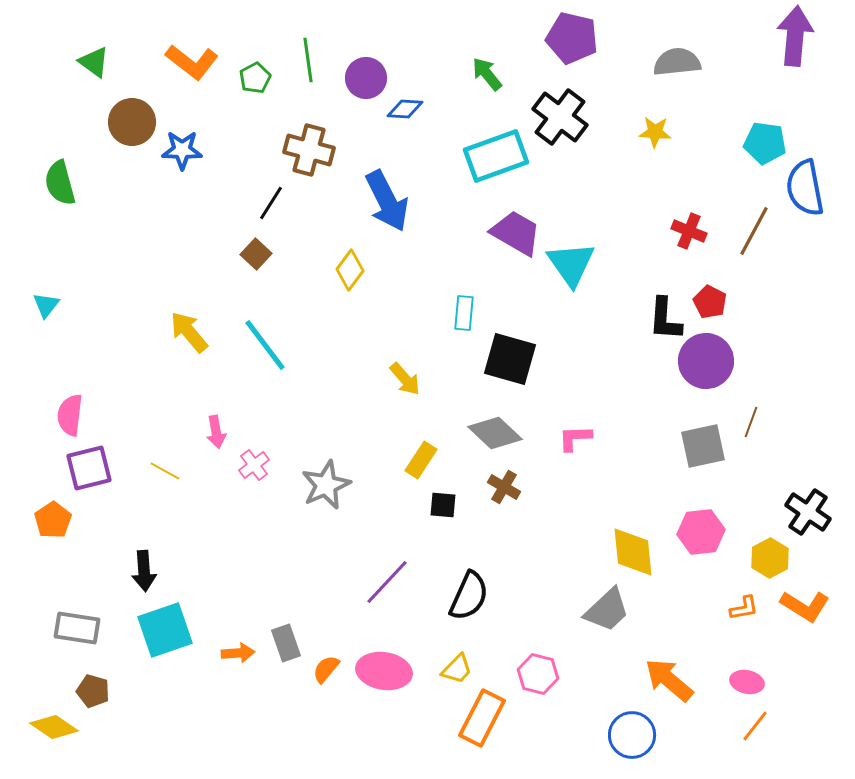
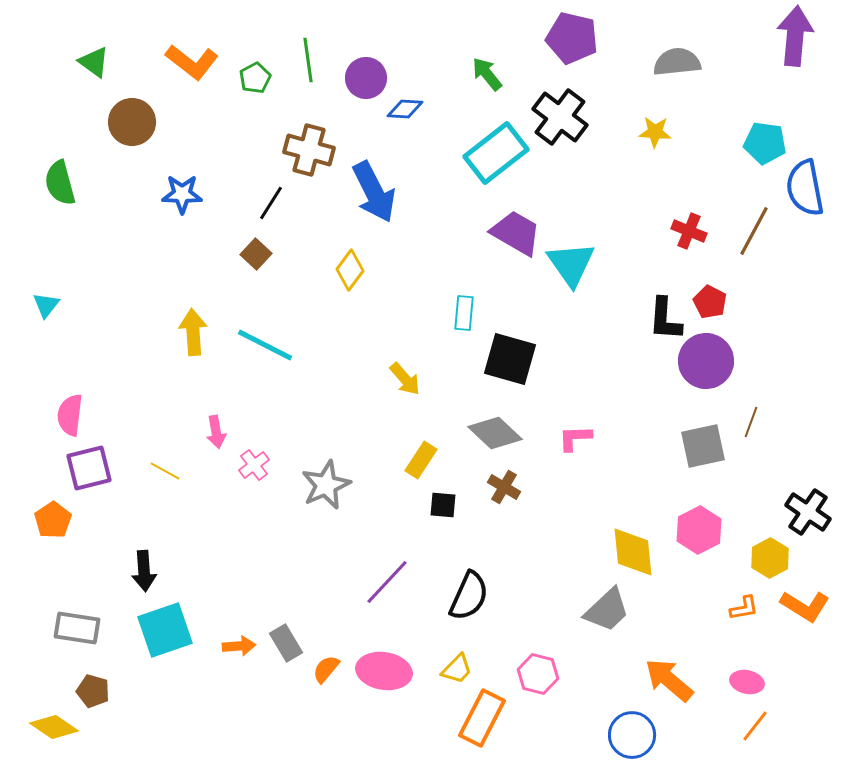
blue star at (182, 150): moved 44 px down
cyan rectangle at (496, 156): moved 3 px up; rotated 18 degrees counterclockwise
blue arrow at (387, 201): moved 13 px left, 9 px up
yellow arrow at (189, 332): moved 4 px right; rotated 36 degrees clockwise
cyan line at (265, 345): rotated 26 degrees counterclockwise
pink hexagon at (701, 532): moved 2 px left, 2 px up; rotated 21 degrees counterclockwise
gray rectangle at (286, 643): rotated 12 degrees counterclockwise
orange arrow at (238, 653): moved 1 px right, 7 px up
